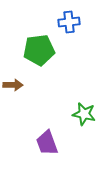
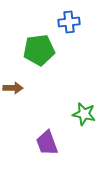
brown arrow: moved 3 px down
